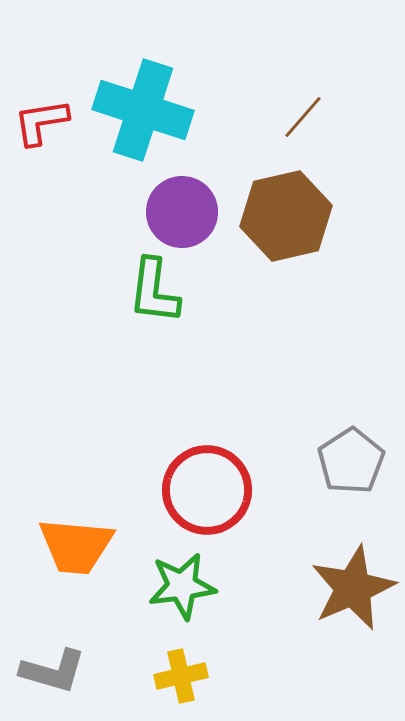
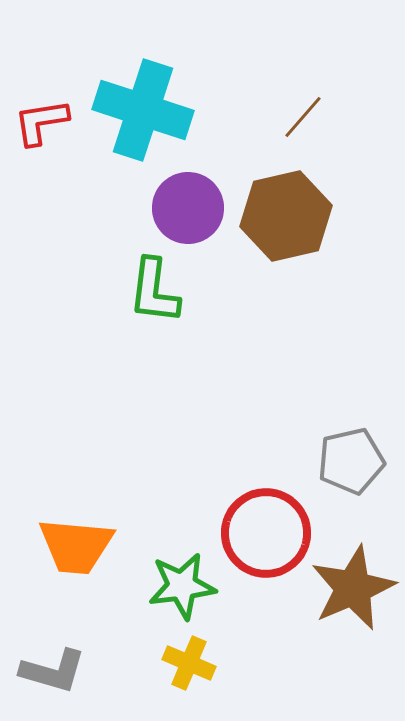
purple circle: moved 6 px right, 4 px up
gray pentagon: rotated 20 degrees clockwise
red circle: moved 59 px right, 43 px down
yellow cross: moved 8 px right, 13 px up; rotated 36 degrees clockwise
